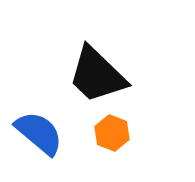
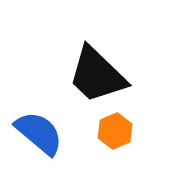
orange hexagon: moved 3 px right, 2 px up; rotated 16 degrees clockwise
